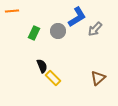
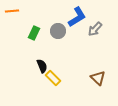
brown triangle: rotated 35 degrees counterclockwise
